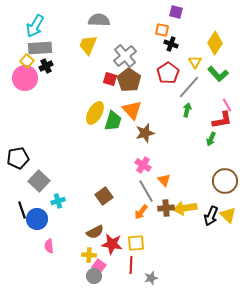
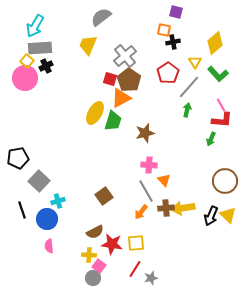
gray semicircle at (99, 20): moved 2 px right, 3 px up; rotated 40 degrees counterclockwise
orange square at (162, 30): moved 2 px right
yellow diamond at (215, 43): rotated 15 degrees clockwise
black cross at (171, 44): moved 2 px right, 2 px up; rotated 32 degrees counterclockwise
pink line at (227, 105): moved 6 px left
orange triangle at (132, 110): moved 11 px left, 12 px up; rotated 45 degrees clockwise
red L-shape at (222, 120): rotated 15 degrees clockwise
pink cross at (143, 165): moved 6 px right; rotated 28 degrees counterclockwise
yellow arrow at (185, 208): moved 2 px left
blue circle at (37, 219): moved 10 px right
red line at (131, 265): moved 4 px right, 4 px down; rotated 30 degrees clockwise
gray circle at (94, 276): moved 1 px left, 2 px down
